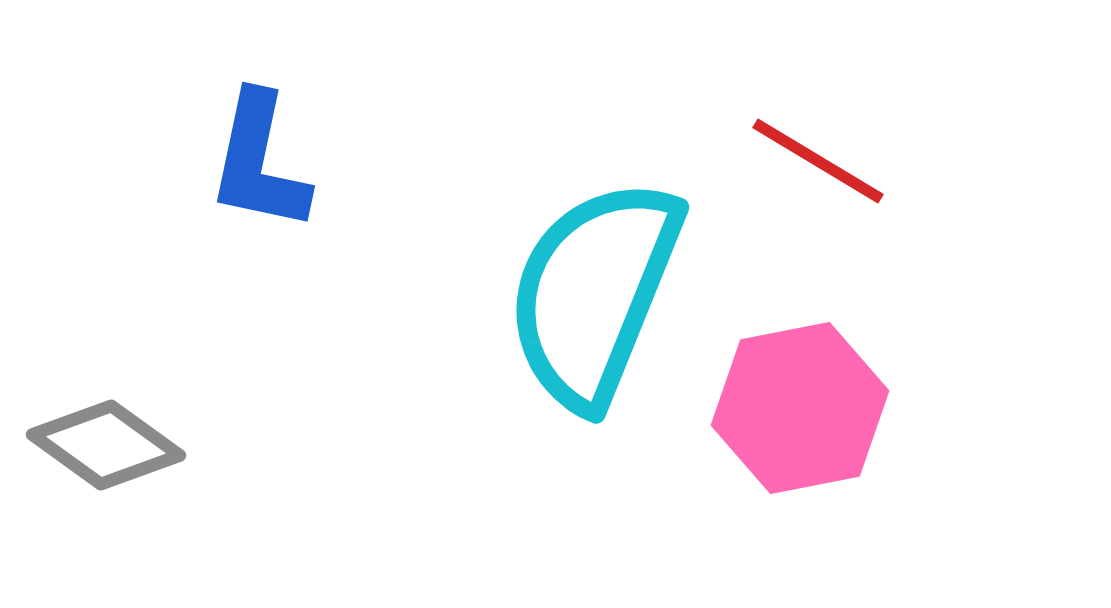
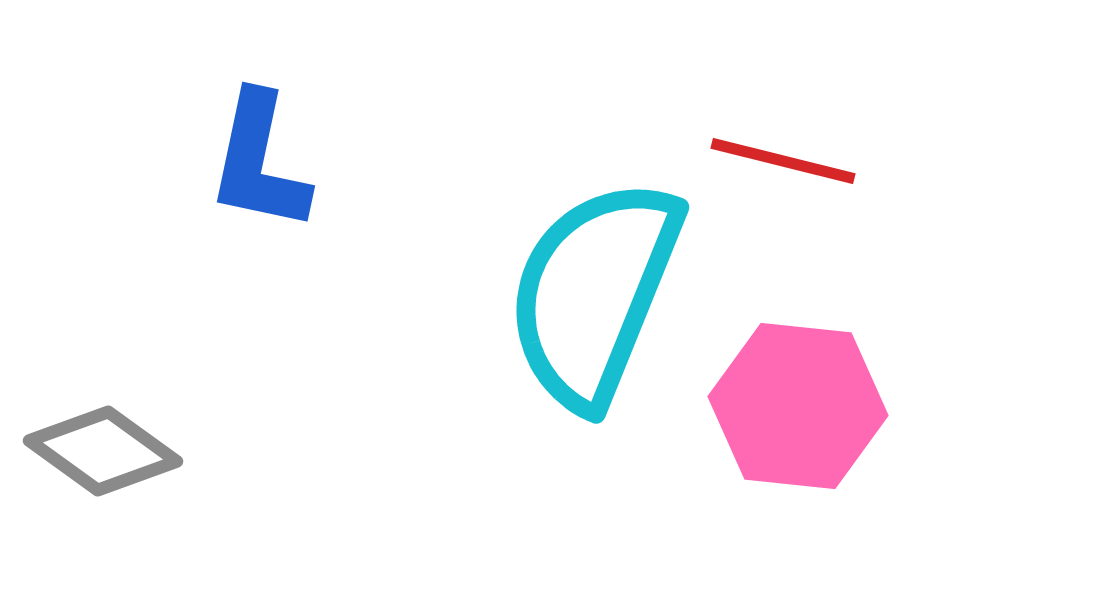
red line: moved 35 px left; rotated 17 degrees counterclockwise
pink hexagon: moved 2 px left, 2 px up; rotated 17 degrees clockwise
gray diamond: moved 3 px left, 6 px down
